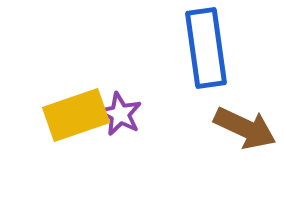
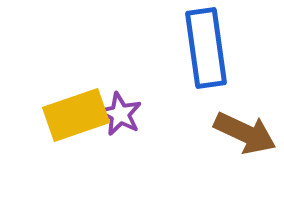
brown arrow: moved 5 px down
